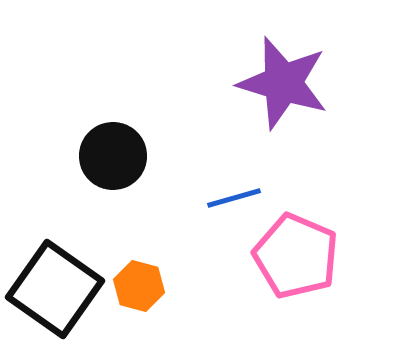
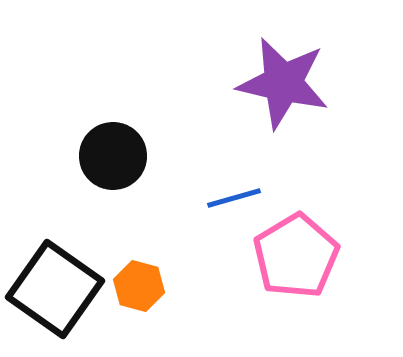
purple star: rotated 4 degrees counterclockwise
pink pentagon: rotated 18 degrees clockwise
